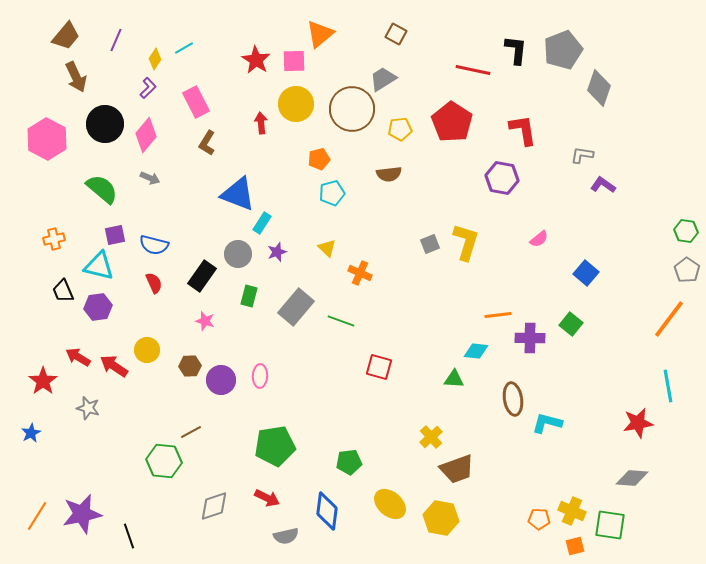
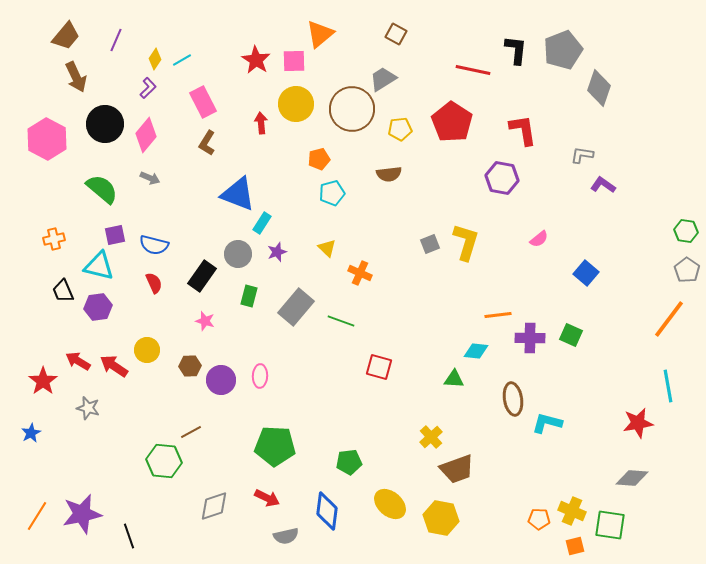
cyan line at (184, 48): moved 2 px left, 12 px down
pink rectangle at (196, 102): moved 7 px right
green square at (571, 324): moved 11 px down; rotated 15 degrees counterclockwise
red arrow at (78, 357): moved 4 px down
green pentagon at (275, 446): rotated 12 degrees clockwise
